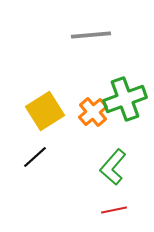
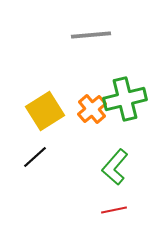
green cross: rotated 6 degrees clockwise
orange cross: moved 1 px left, 3 px up
green L-shape: moved 2 px right
